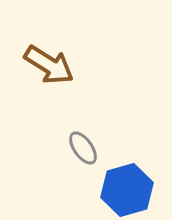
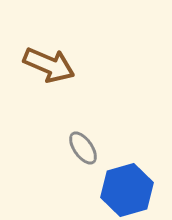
brown arrow: rotated 9 degrees counterclockwise
